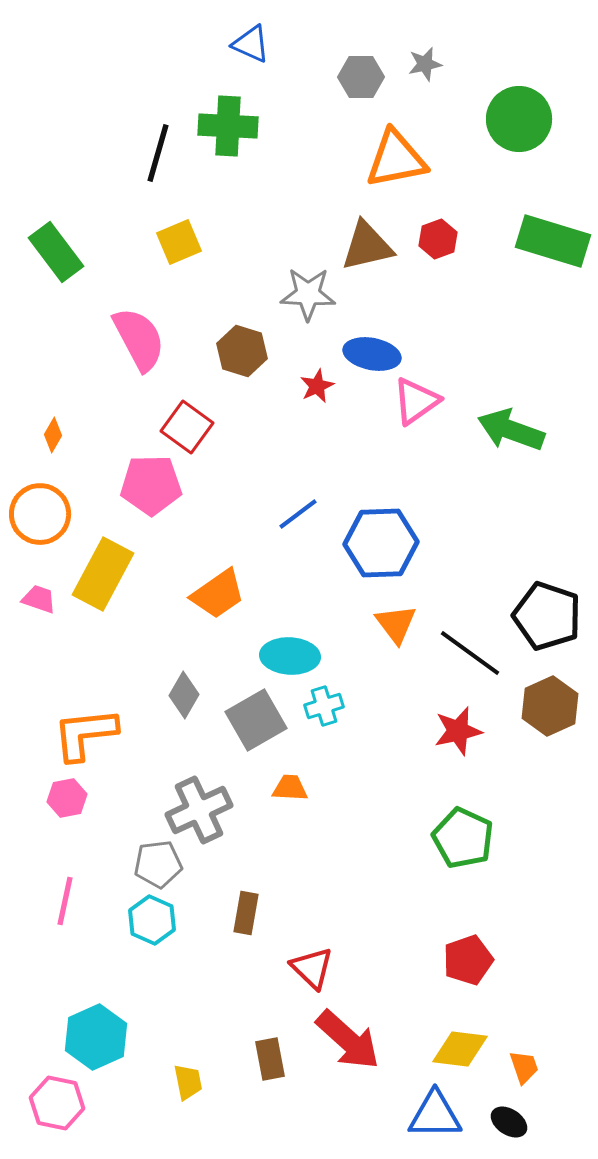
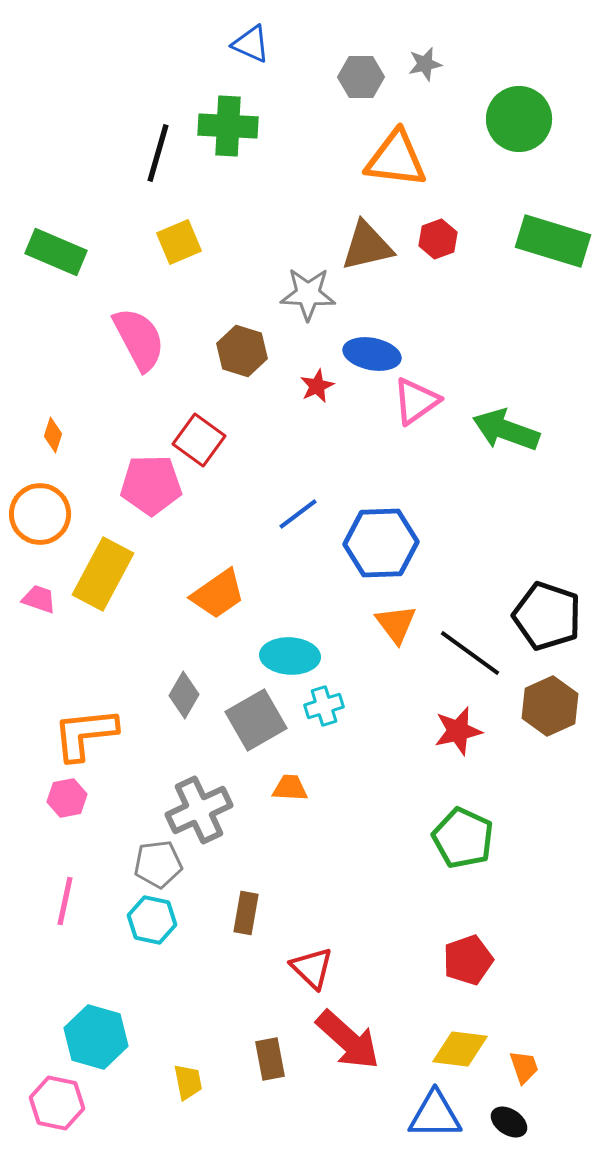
orange triangle at (396, 159): rotated 18 degrees clockwise
green rectangle at (56, 252): rotated 30 degrees counterclockwise
red square at (187, 427): moved 12 px right, 13 px down
green arrow at (511, 430): moved 5 px left
orange diamond at (53, 435): rotated 12 degrees counterclockwise
cyan hexagon at (152, 920): rotated 12 degrees counterclockwise
cyan hexagon at (96, 1037): rotated 20 degrees counterclockwise
